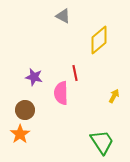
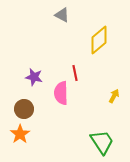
gray triangle: moved 1 px left, 1 px up
brown circle: moved 1 px left, 1 px up
